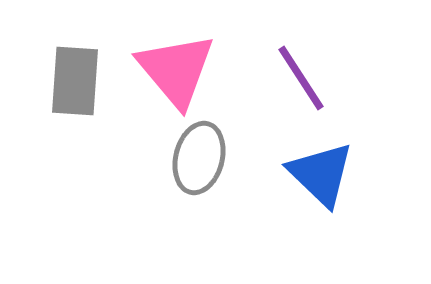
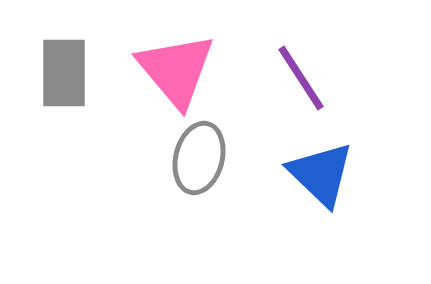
gray rectangle: moved 11 px left, 8 px up; rotated 4 degrees counterclockwise
